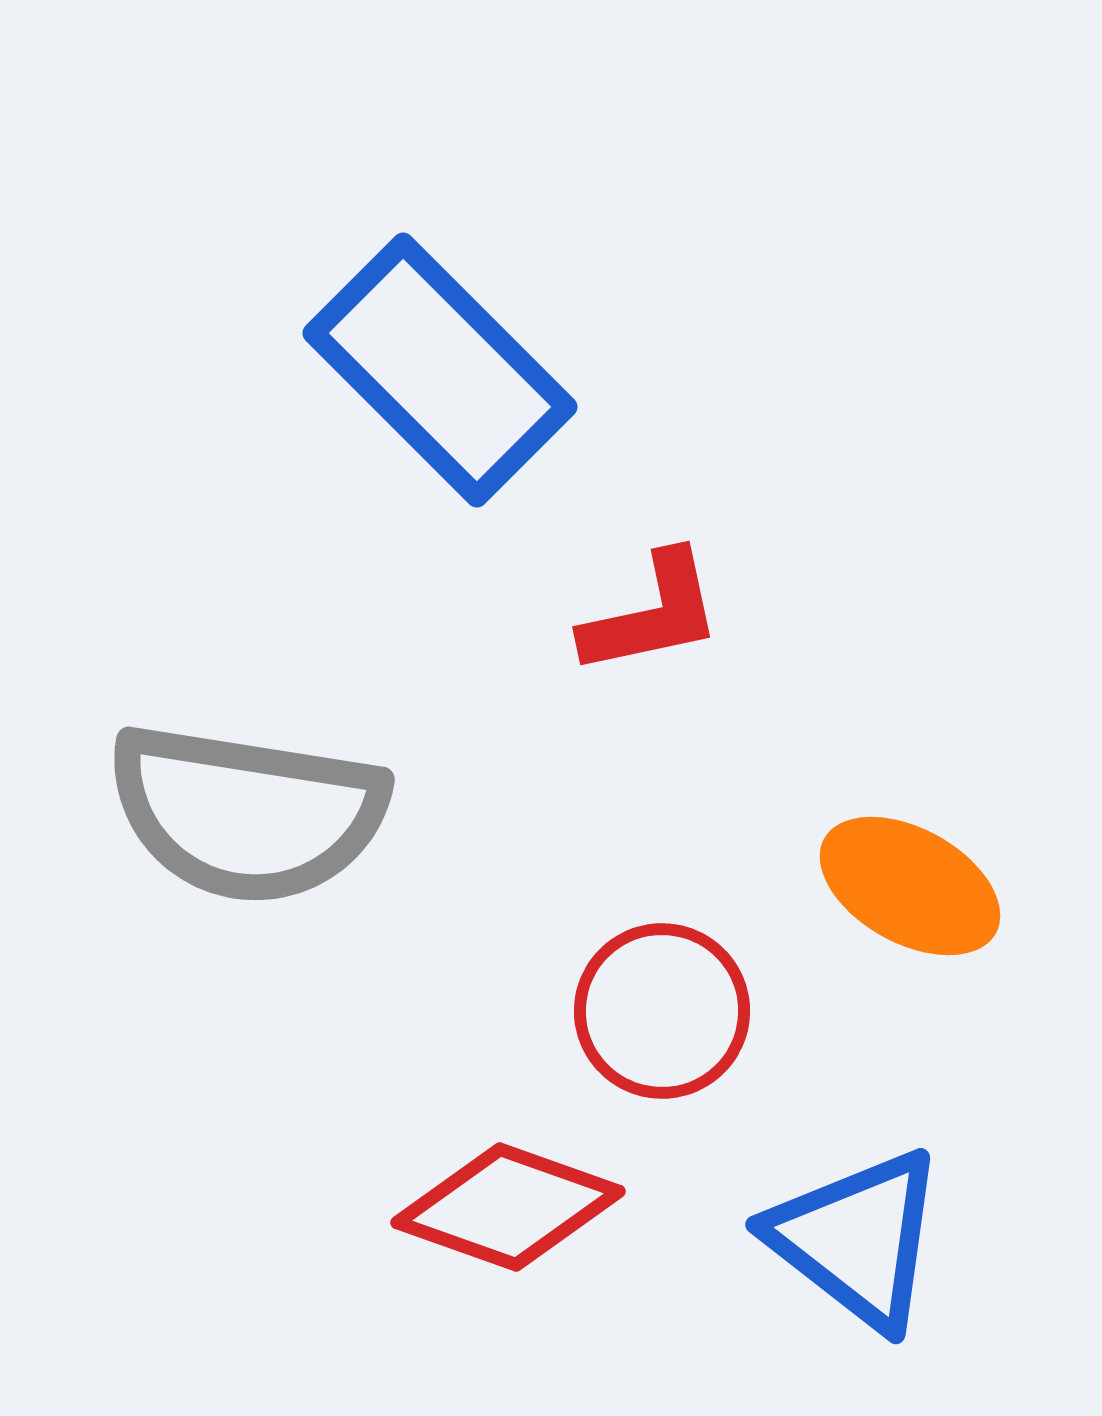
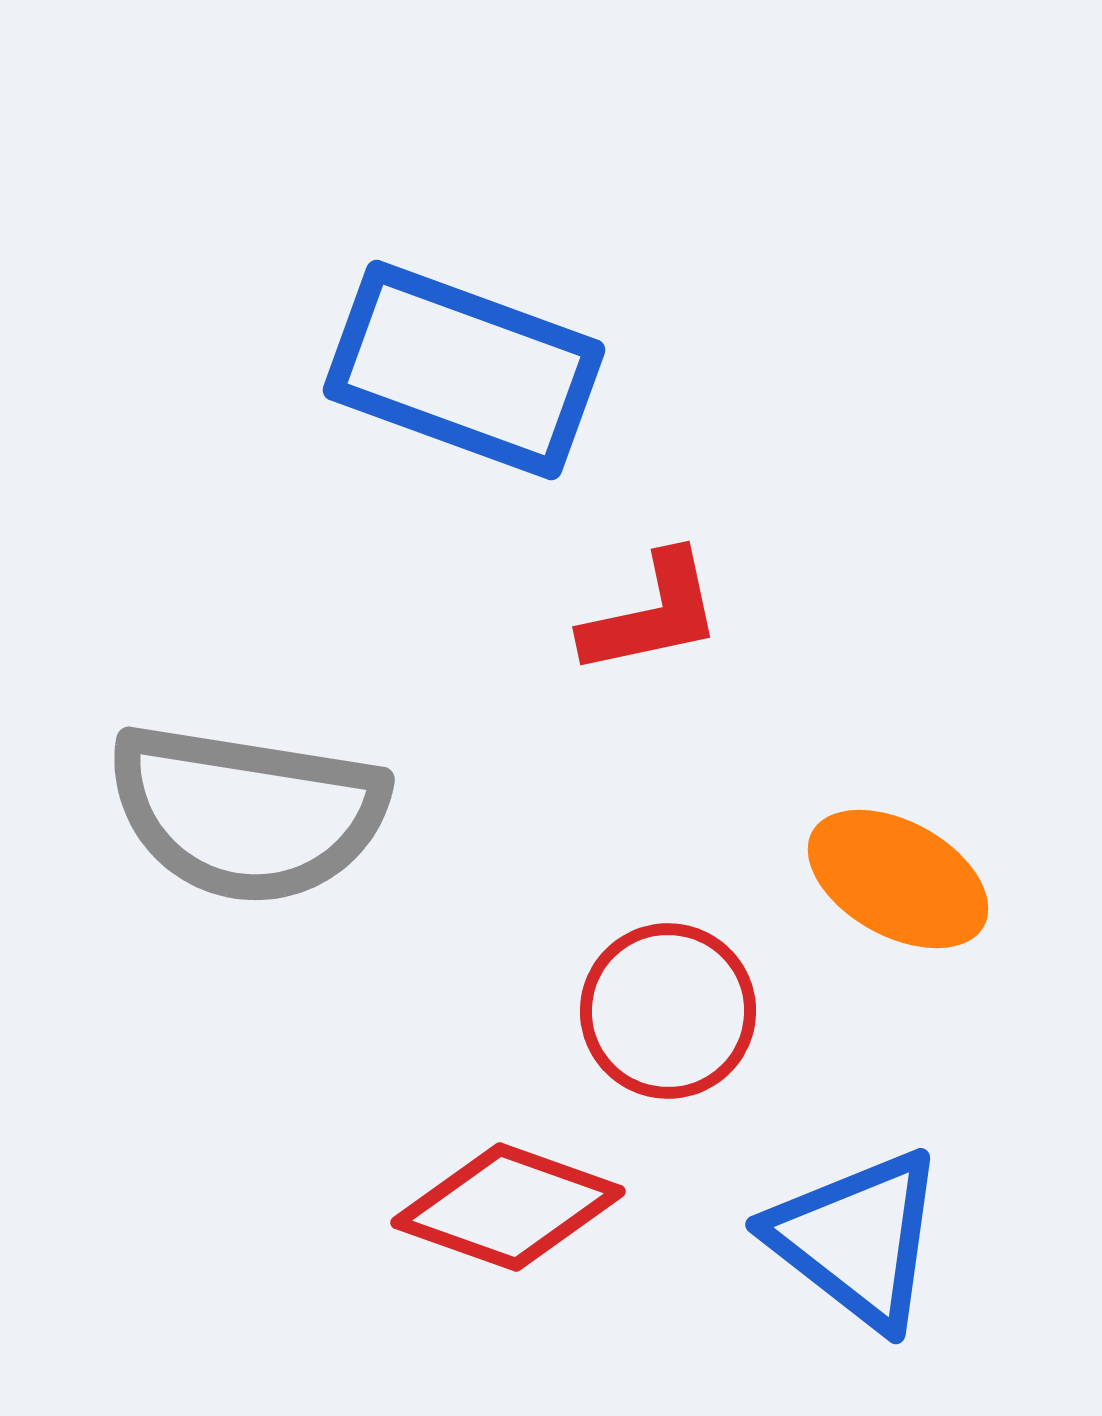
blue rectangle: moved 24 px right; rotated 25 degrees counterclockwise
orange ellipse: moved 12 px left, 7 px up
red circle: moved 6 px right
